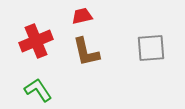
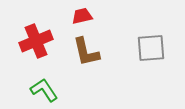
green L-shape: moved 6 px right
